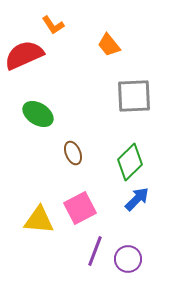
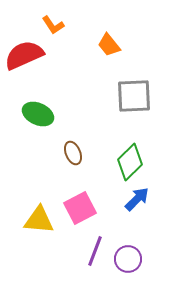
green ellipse: rotated 8 degrees counterclockwise
